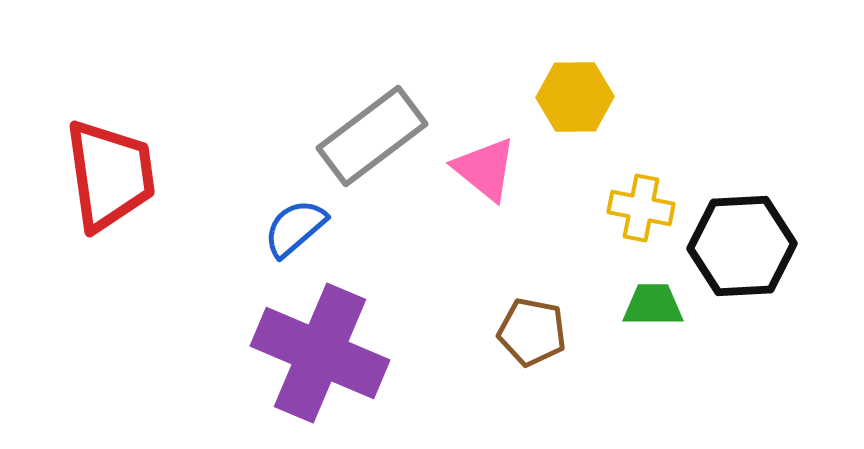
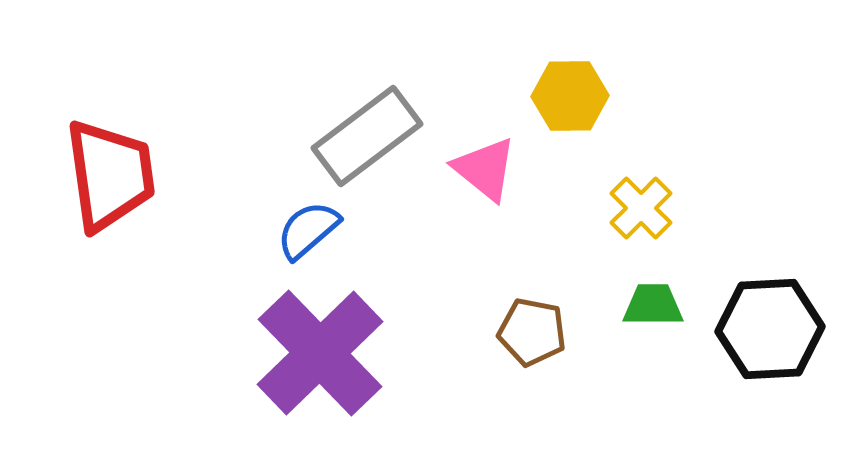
yellow hexagon: moved 5 px left, 1 px up
gray rectangle: moved 5 px left
yellow cross: rotated 34 degrees clockwise
blue semicircle: moved 13 px right, 2 px down
black hexagon: moved 28 px right, 83 px down
purple cross: rotated 23 degrees clockwise
